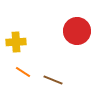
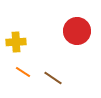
brown line: moved 2 px up; rotated 12 degrees clockwise
